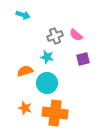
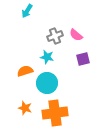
cyan arrow: moved 4 px right, 4 px up; rotated 104 degrees clockwise
orange cross: rotated 15 degrees counterclockwise
